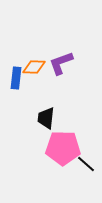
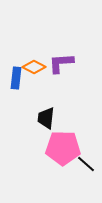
purple L-shape: rotated 16 degrees clockwise
orange diamond: rotated 25 degrees clockwise
